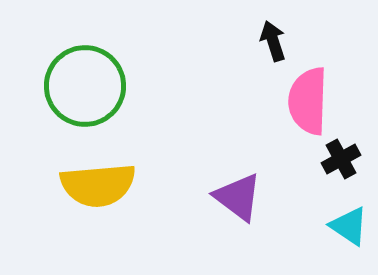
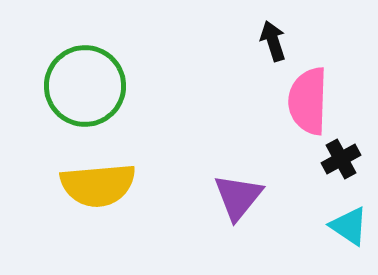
purple triangle: rotated 32 degrees clockwise
